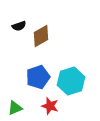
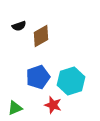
red star: moved 3 px right, 1 px up
